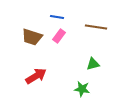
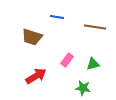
brown line: moved 1 px left
pink rectangle: moved 8 px right, 24 px down
green star: moved 1 px right, 1 px up
